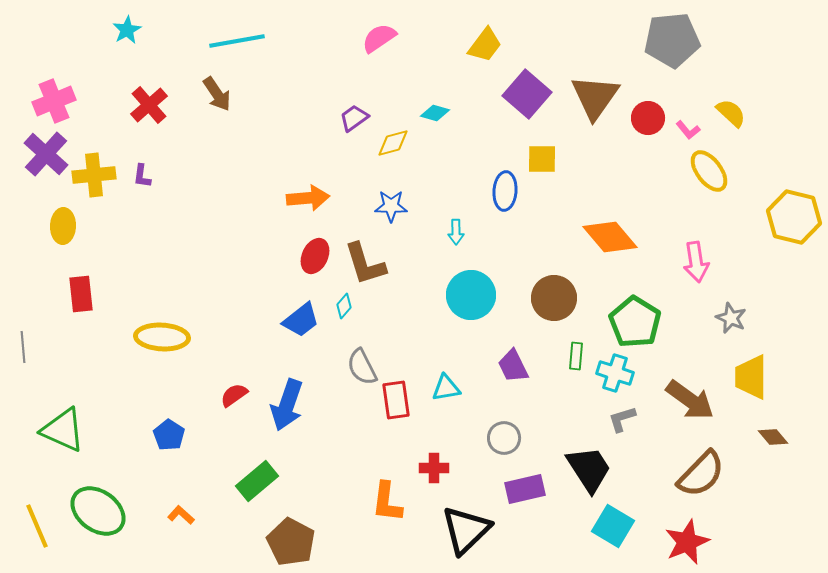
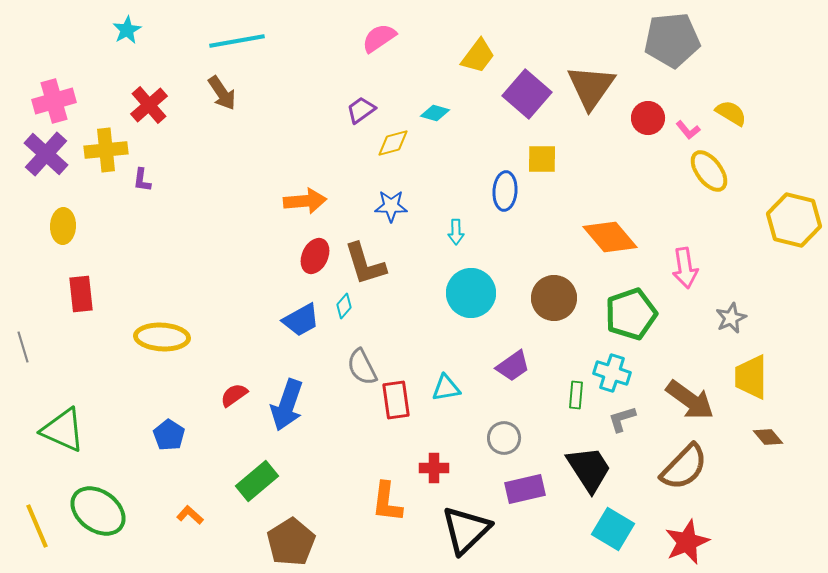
yellow trapezoid at (485, 45): moved 7 px left, 11 px down
brown arrow at (217, 94): moved 5 px right, 1 px up
brown triangle at (595, 97): moved 4 px left, 10 px up
pink cross at (54, 101): rotated 6 degrees clockwise
yellow semicircle at (731, 113): rotated 12 degrees counterclockwise
purple trapezoid at (354, 118): moved 7 px right, 8 px up
yellow cross at (94, 175): moved 12 px right, 25 px up
purple L-shape at (142, 176): moved 4 px down
orange arrow at (308, 198): moved 3 px left, 3 px down
yellow hexagon at (794, 217): moved 3 px down
pink arrow at (696, 262): moved 11 px left, 6 px down
cyan circle at (471, 295): moved 2 px up
gray star at (731, 318): rotated 24 degrees clockwise
blue trapezoid at (301, 320): rotated 9 degrees clockwise
green pentagon at (635, 322): moved 4 px left, 8 px up; rotated 21 degrees clockwise
gray line at (23, 347): rotated 12 degrees counterclockwise
green rectangle at (576, 356): moved 39 px down
purple trapezoid at (513, 366): rotated 99 degrees counterclockwise
cyan cross at (615, 373): moved 3 px left
brown diamond at (773, 437): moved 5 px left
brown semicircle at (701, 474): moved 17 px left, 7 px up
orange L-shape at (181, 515): moved 9 px right
cyan square at (613, 526): moved 3 px down
brown pentagon at (291, 542): rotated 12 degrees clockwise
